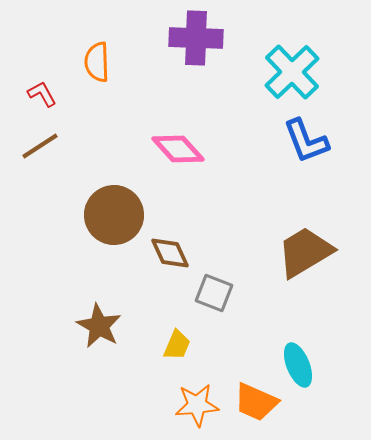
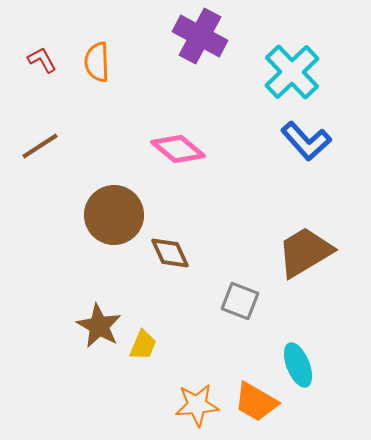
purple cross: moved 4 px right, 2 px up; rotated 26 degrees clockwise
red L-shape: moved 34 px up
blue L-shape: rotated 21 degrees counterclockwise
pink diamond: rotated 8 degrees counterclockwise
gray square: moved 26 px right, 8 px down
yellow trapezoid: moved 34 px left
orange trapezoid: rotated 6 degrees clockwise
